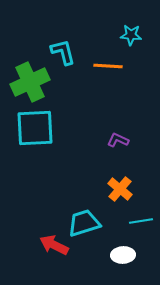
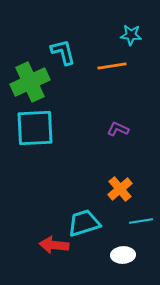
orange line: moved 4 px right; rotated 12 degrees counterclockwise
purple L-shape: moved 11 px up
orange cross: rotated 10 degrees clockwise
red arrow: rotated 20 degrees counterclockwise
